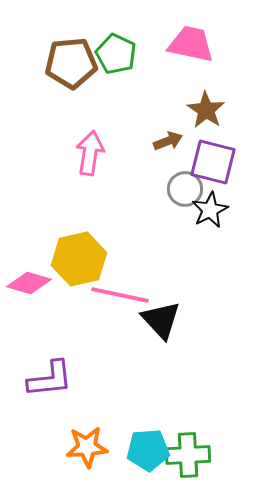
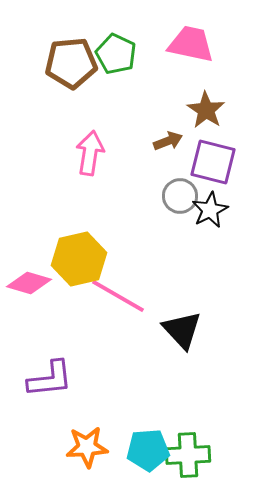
gray circle: moved 5 px left, 7 px down
pink line: moved 2 px left, 1 px down; rotated 18 degrees clockwise
black triangle: moved 21 px right, 10 px down
